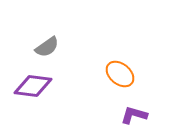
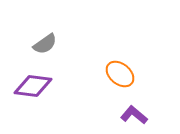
gray semicircle: moved 2 px left, 3 px up
purple L-shape: rotated 24 degrees clockwise
